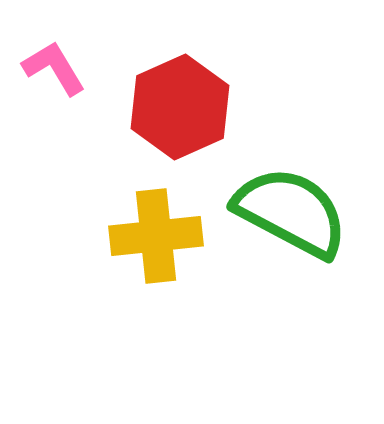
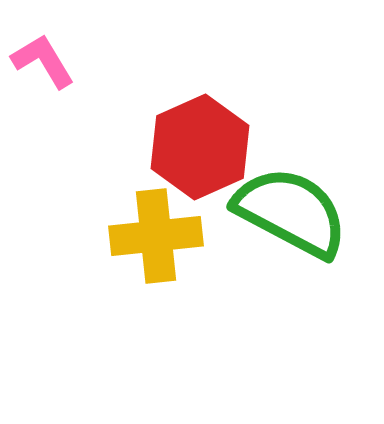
pink L-shape: moved 11 px left, 7 px up
red hexagon: moved 20 px right, 40 px down
